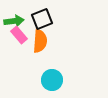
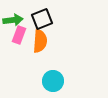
green arrow: moved 1 px left, 1 px up
pink rectangle: rotated 60 degrees clockwise
cyan circle: moved 1 px right, 1 px down
